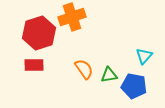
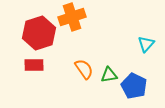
cyan triangle: moved 2 px right, 12 px up
blue pentagon: rotated 15 degrees clockwise
